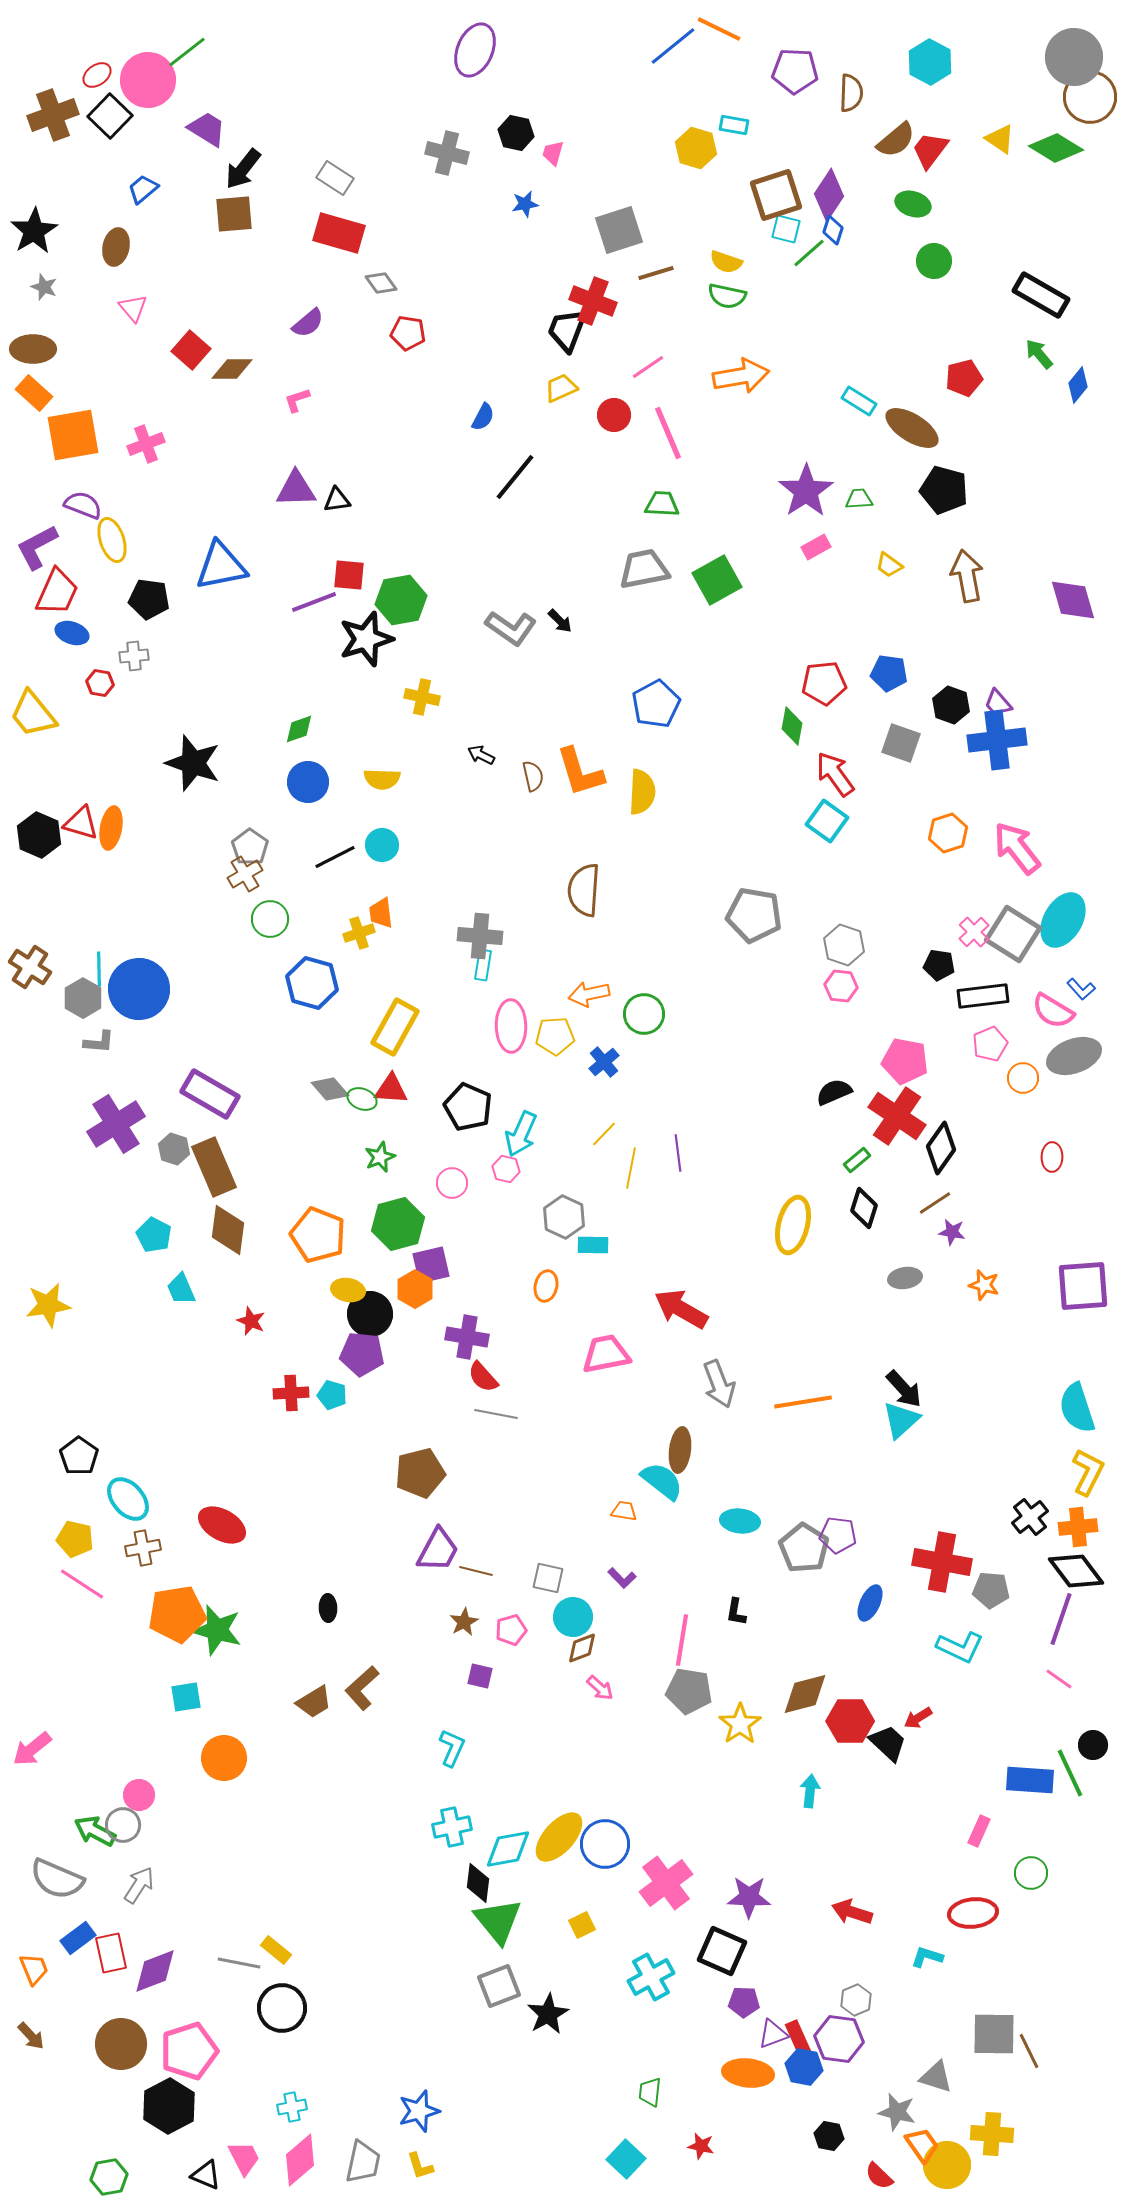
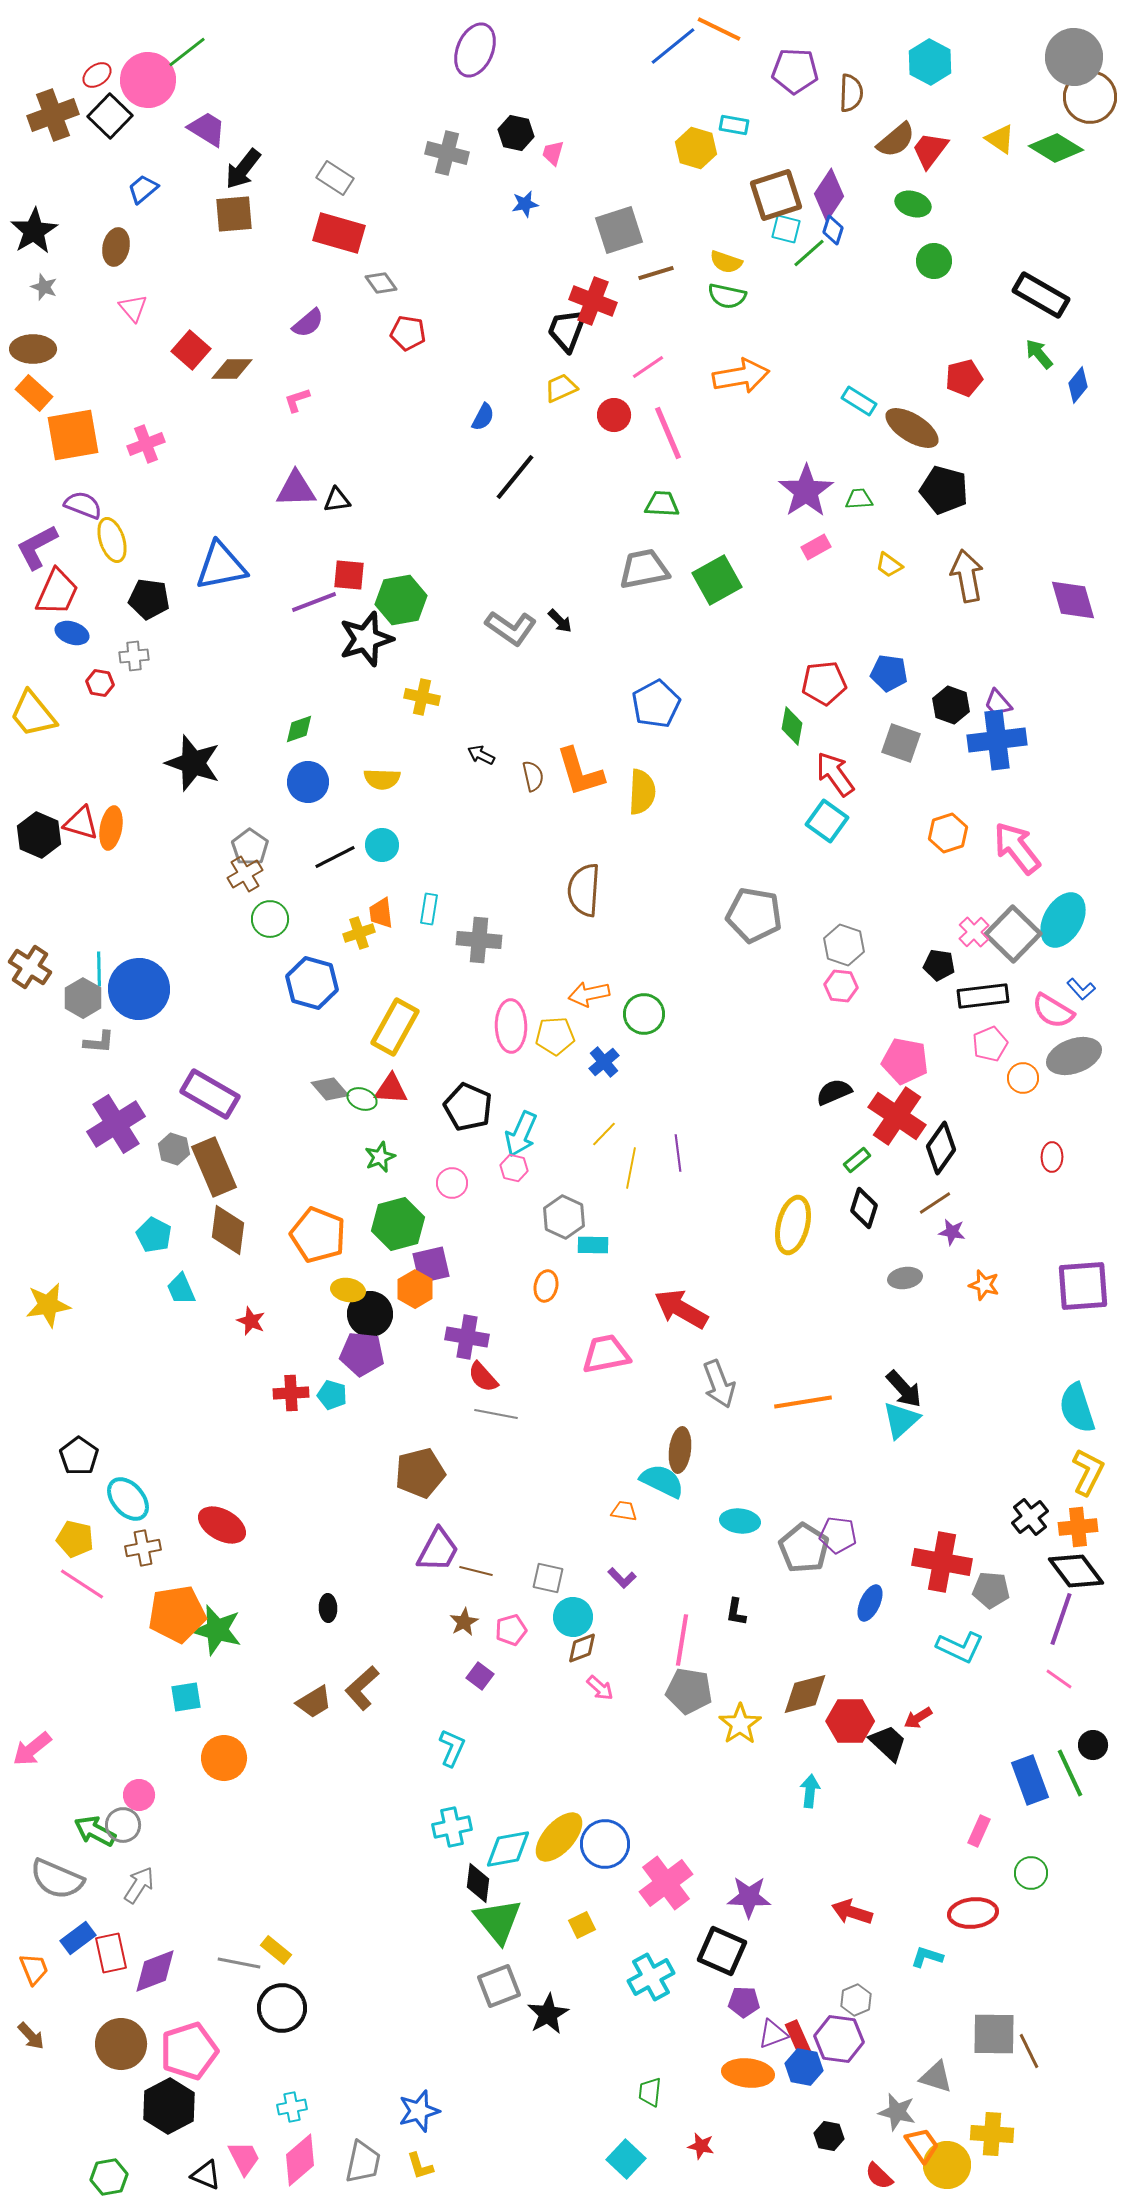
gray square at (1013, 934): rotated 12 degrees clockwise
gray cross at (480, 936): moved 1 px left, 4 px down
cyan rectangle at (483, 965): moved 54 px left, 56 px up
pink hexagon at (506, 1169): moved 8 px right, 1 px up
cyan semicircle at (662, 1481): rotated 12 degrees counterclockwise
purple square at (480, 1676): rotated 24 degrees clockwise
blue rectangle at (1030, 1780): rotated 66 degrees clockwise
